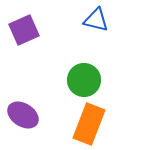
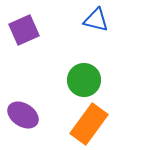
orange rectangle: rotated 15 degrees clockwise
